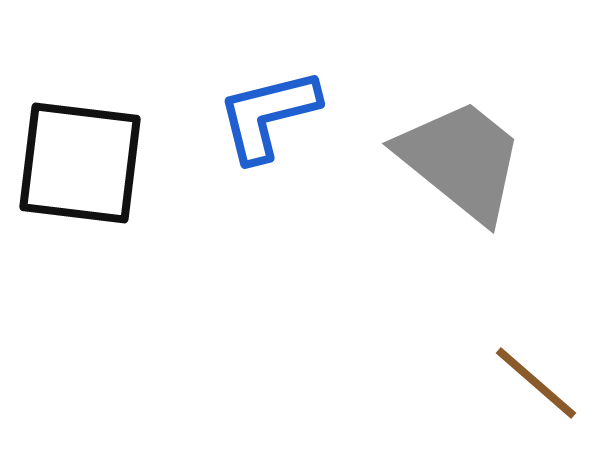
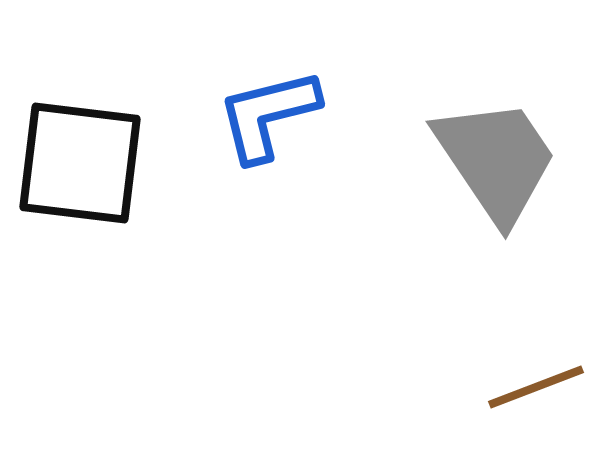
gray trapezoid: moved 35 px right; rotated 17 degrees clockwise
brown line: moved 4 px down; rotated 62 degrees counterclockwise
